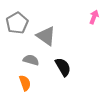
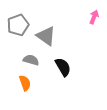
gray pentagon: moved 1 px right, 2 px down; rotated 10 degrees clockwise
